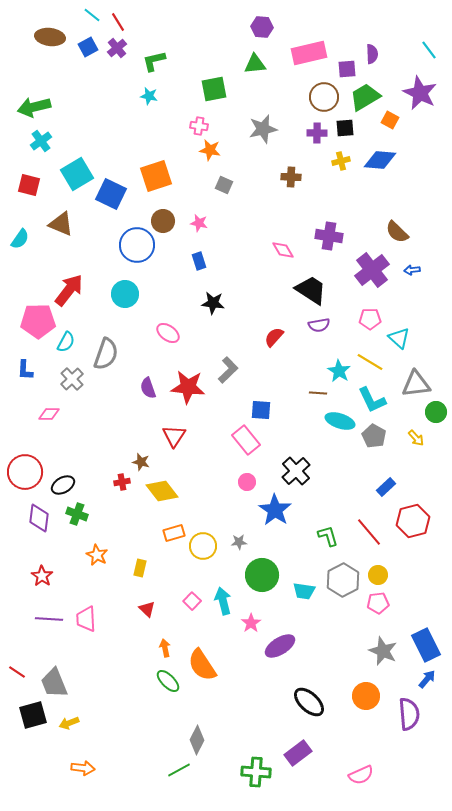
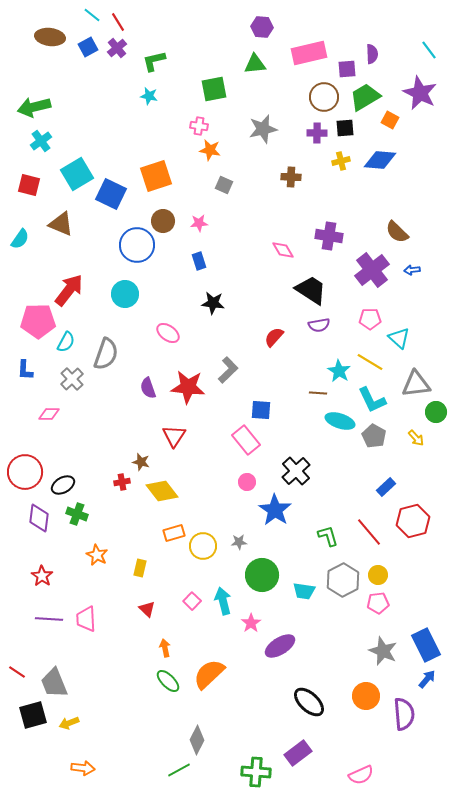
pink star at (199, 223): rotated 18 degrees counterclockwise
orange semicircle at (202, 665): moved 7 px right, 9 px down; rotated 80 degrees clockwise
purple semicircle at (409, 714): moved 5 px left
